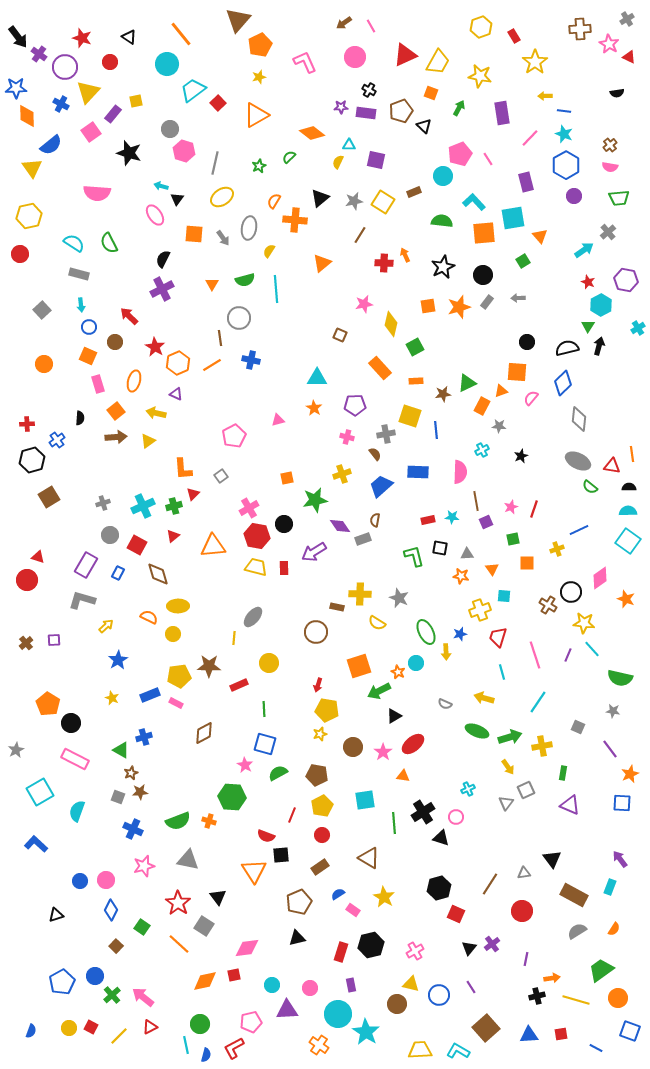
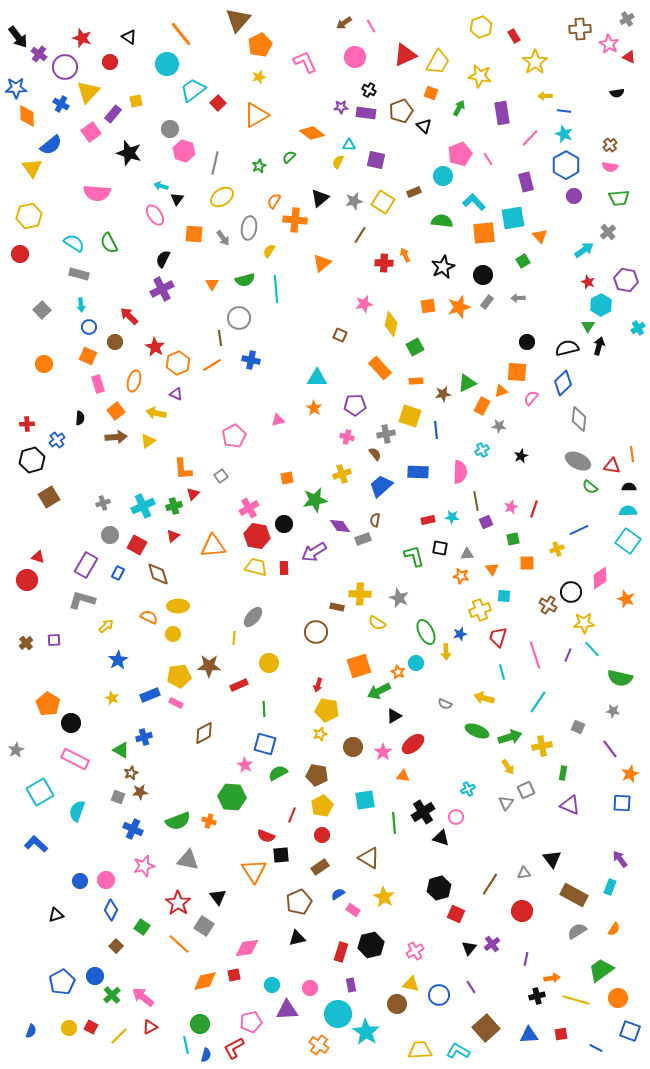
yellow star at (584, 623): rotated 10 degrees counterclockwise
